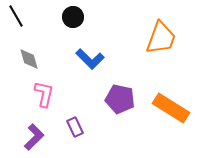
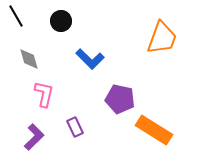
black circle: moved 12 px left, 4 px down
orange trapezoid: moved 1 px right
orange rectangle: moved 17 px left, 22 px down
